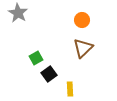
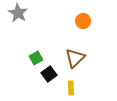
orange circle: moved 1 px right, 1 px down
brown triangle: moved 8 px left, 10 px down
yellow rectangle: moved 1 px right, 1 px up
